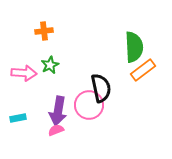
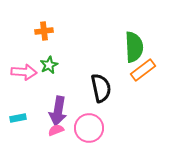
green star: moved 1 px left
pink arrow: moved 1 px up
pink circle: moved 23 px down
